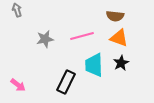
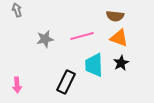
pink arrow: moved 1 px left; rotated 49 degrees clockwise
